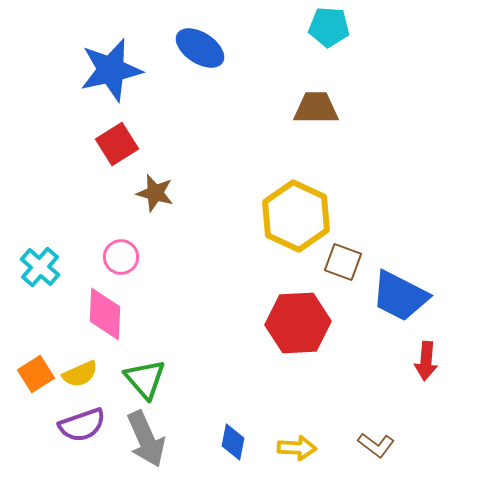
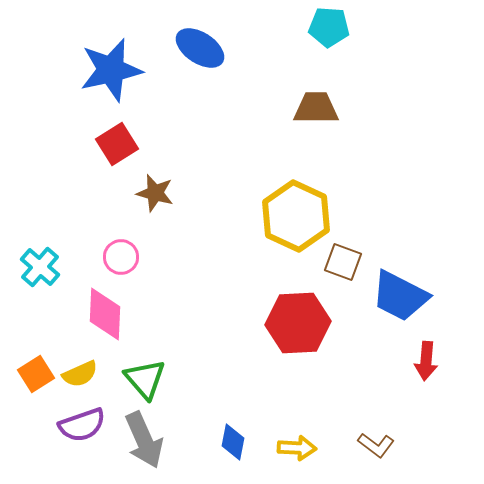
gray arrow: moved 2 px left, 1 px down
